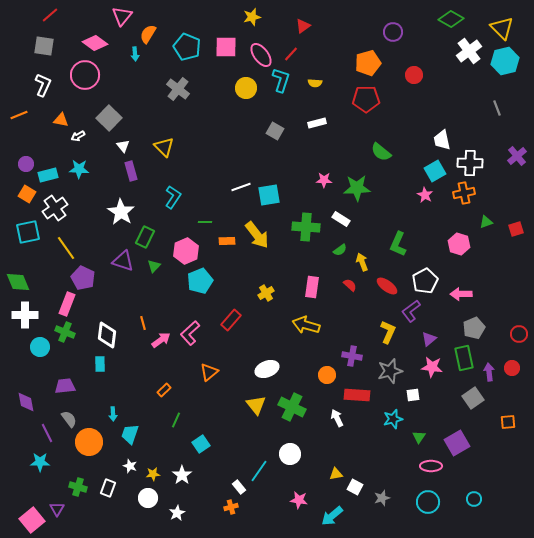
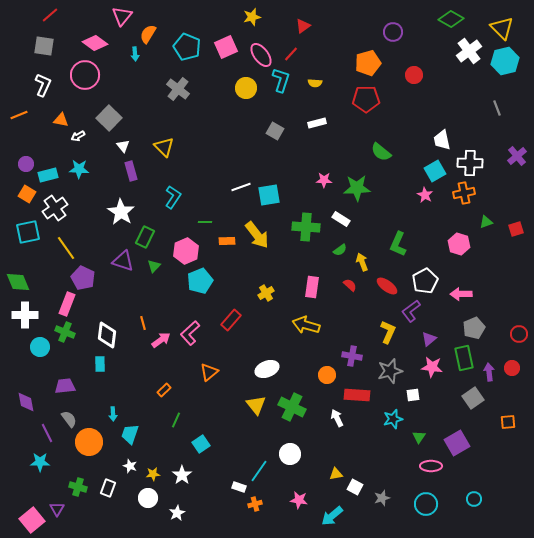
pink square at (226, 47): rotated 25 degrees counterclockwise
white rectangle at (239, 487): rotated 32 degrees counterclockwise
cyan circle at (428, 502): moved 2 px left, 2 px down
orange cross at (231, 507): moved 24 px right, 3 px up
